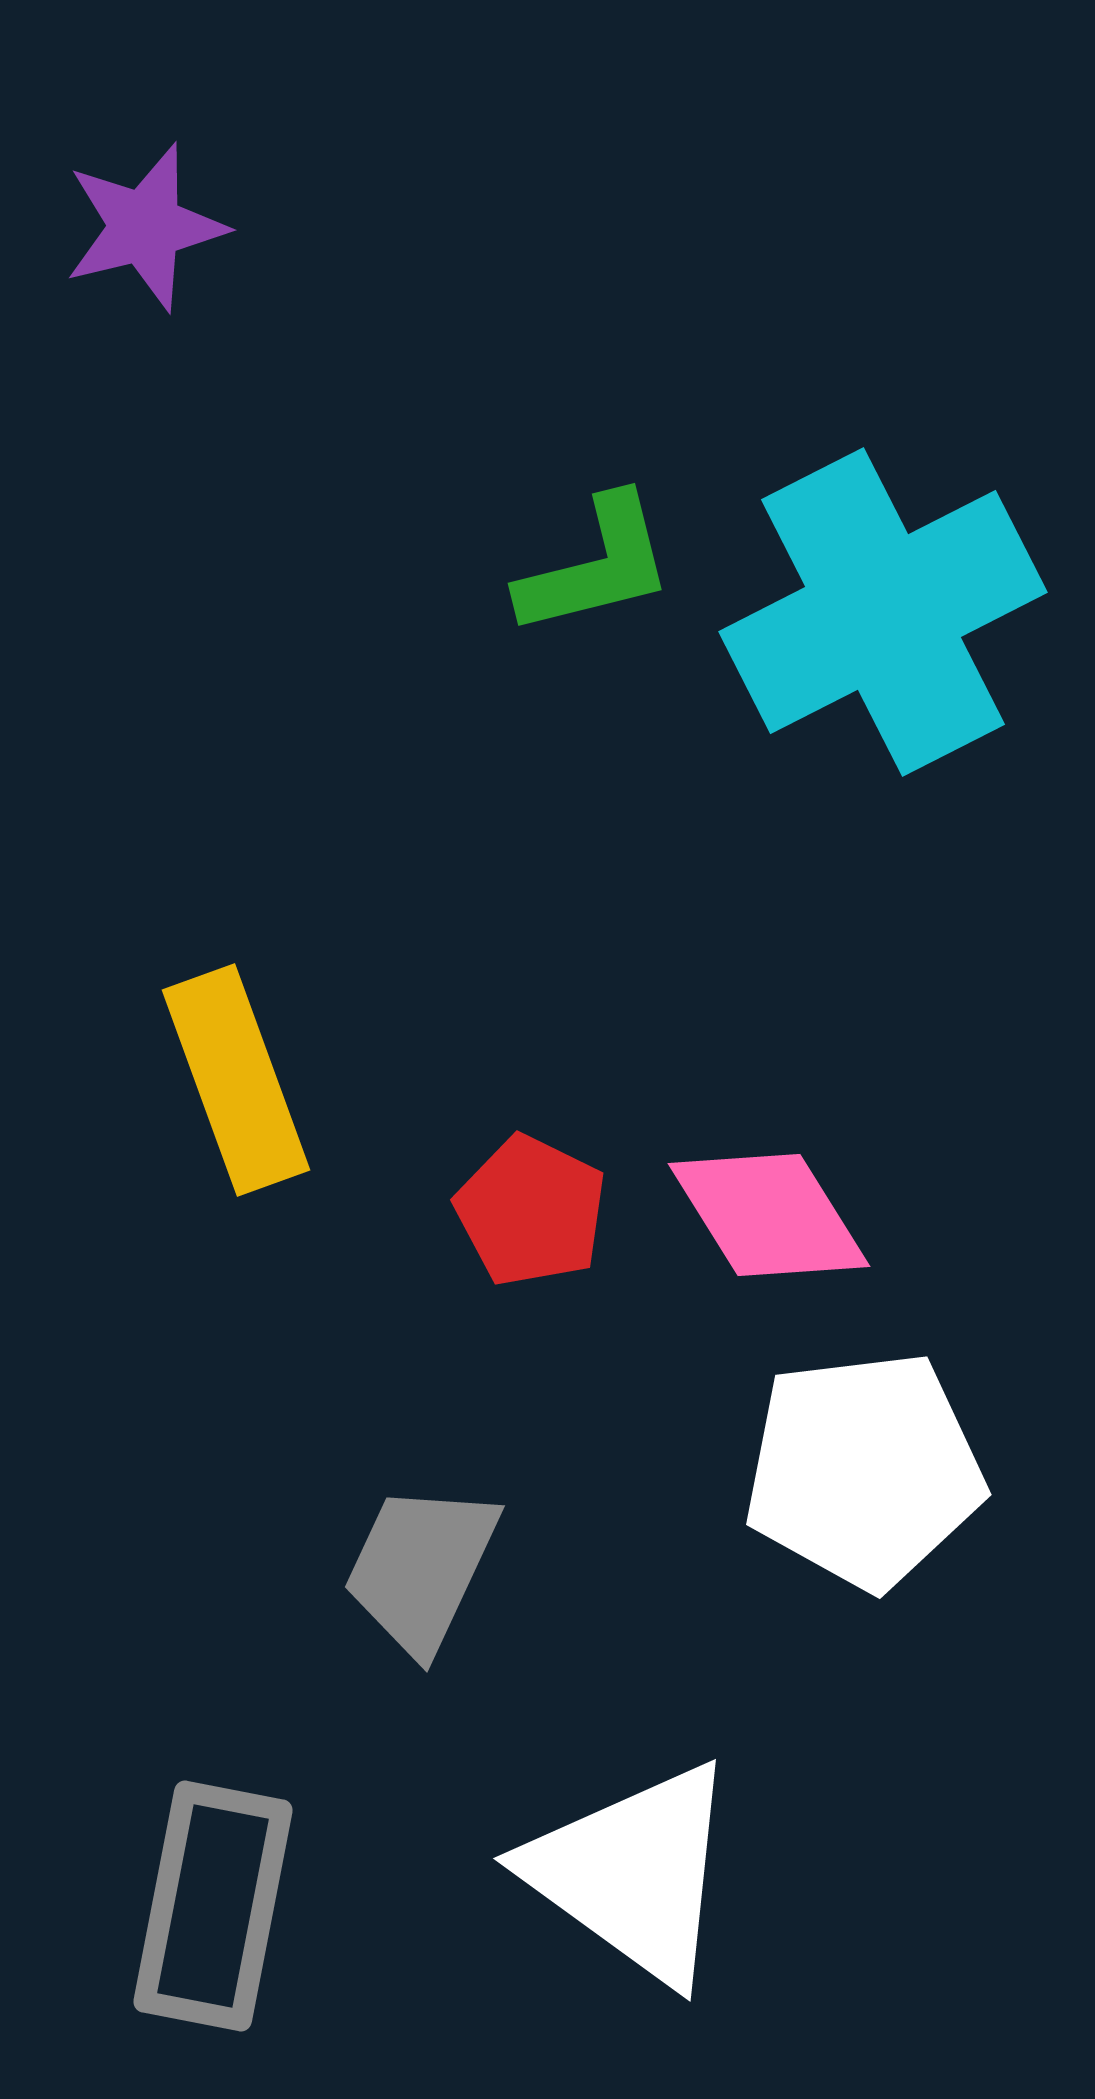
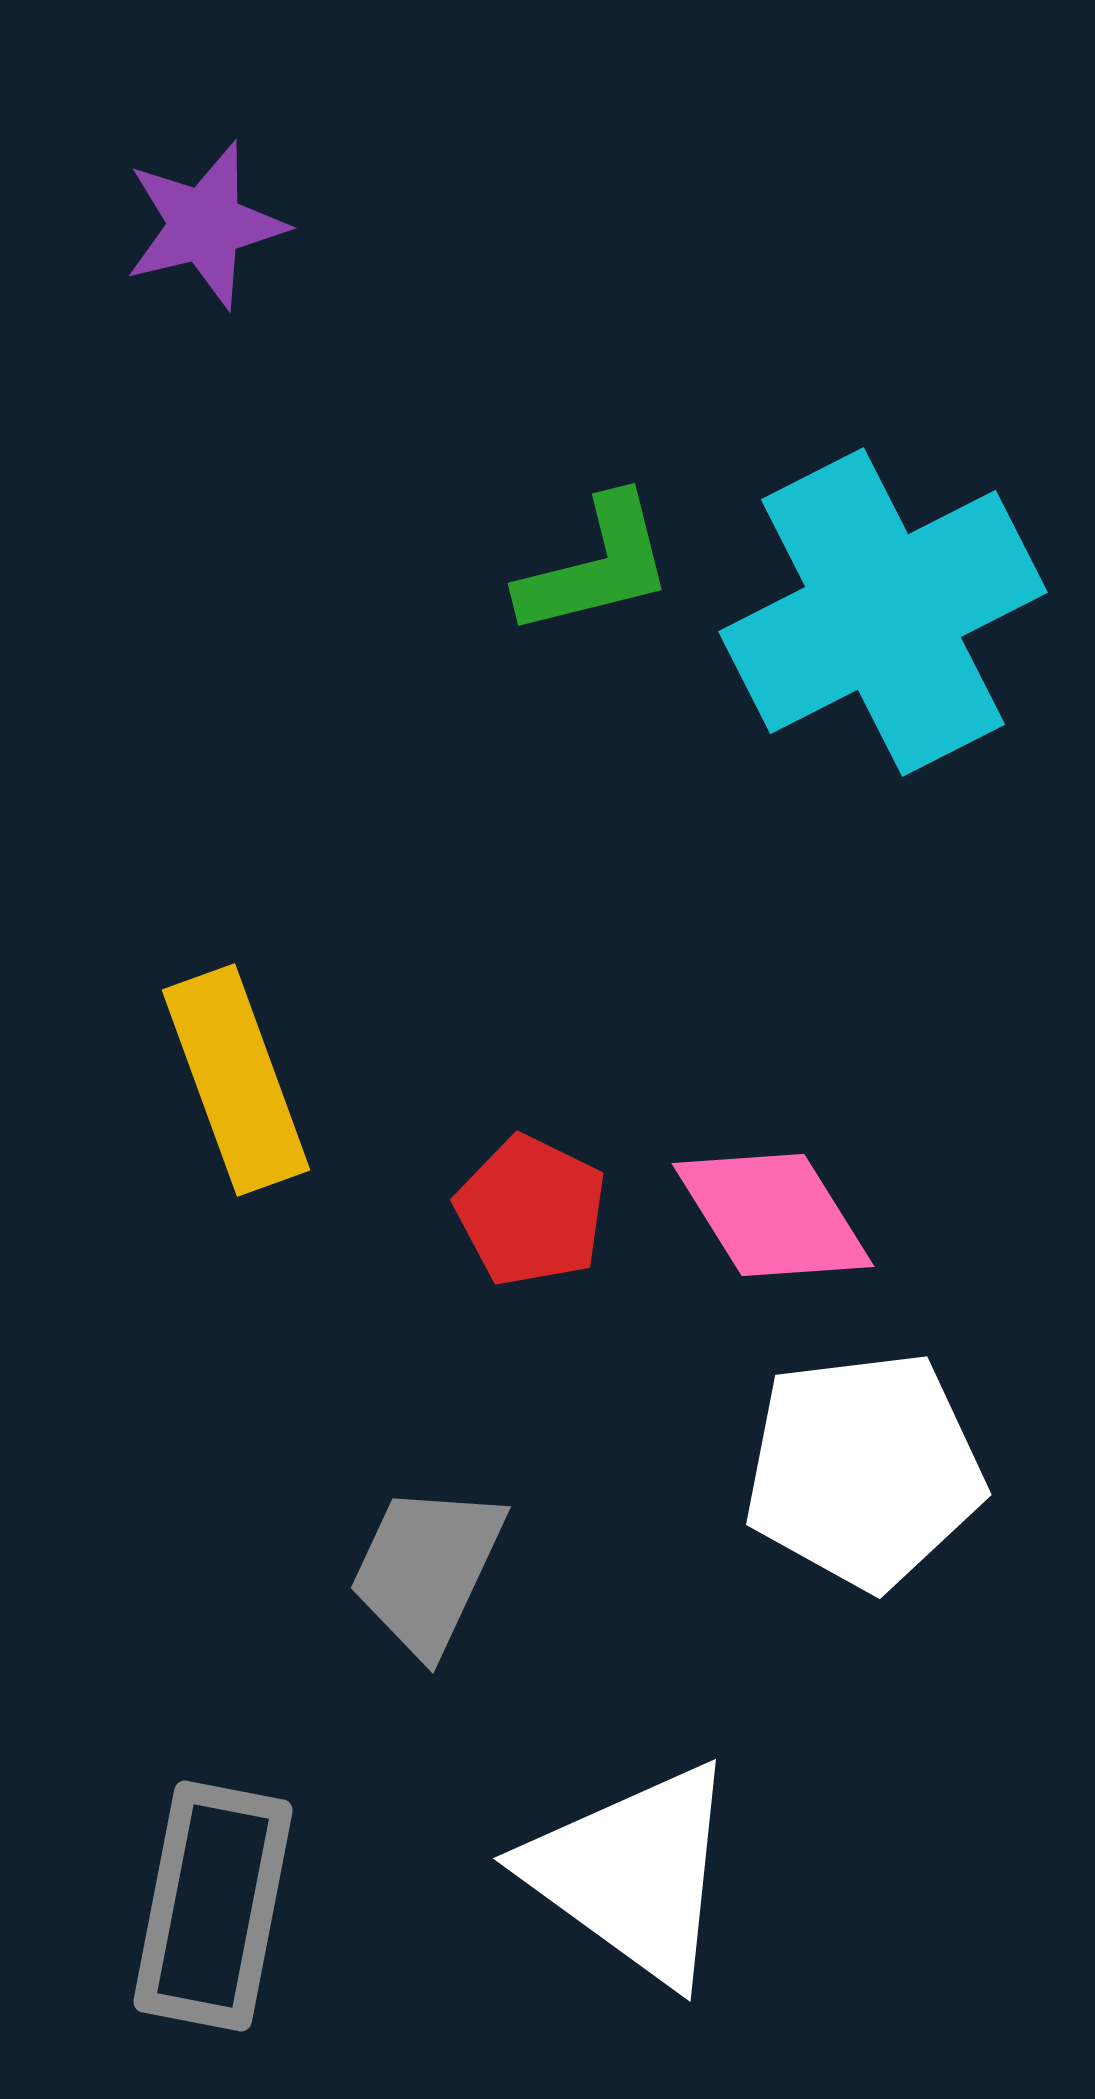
purple star: moved 60 px right, 2 px up
pink diamond: moved 4 px right
gray trapezoid: moved 6 px right, 1 px down
